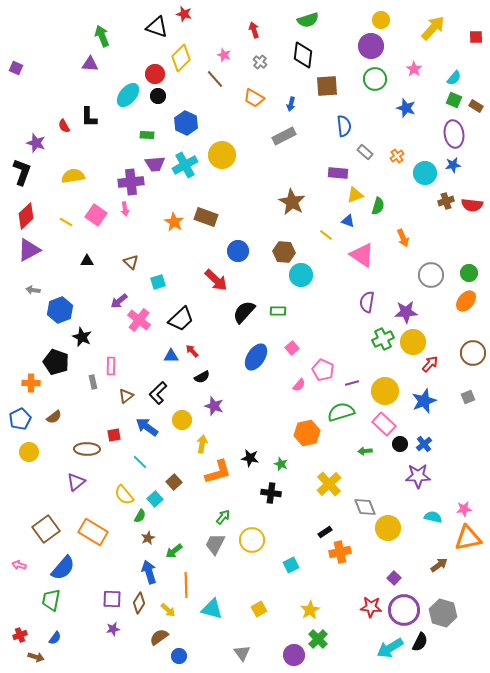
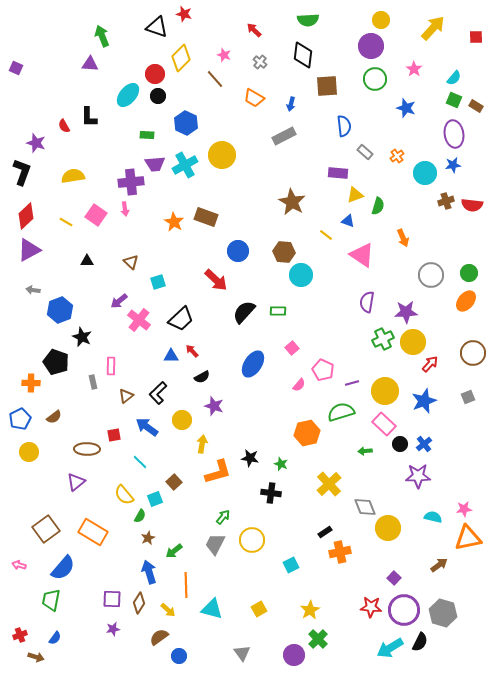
green semicircle at (308, 20): rotated 15 degrees clockwise
red arrow at (254, 30): rotated 28 degrees counterclockwise
blue ellipse at (256, 357): moved 3 px left, 7 px down
cyan square at (155, 499): rotated 21 degrees clockwise
